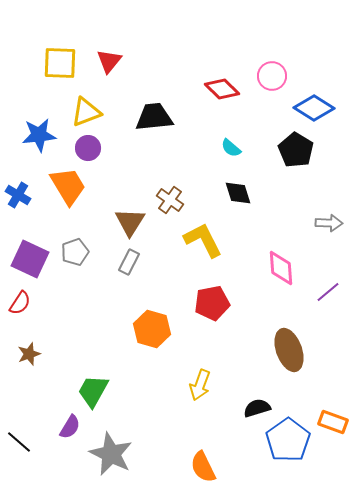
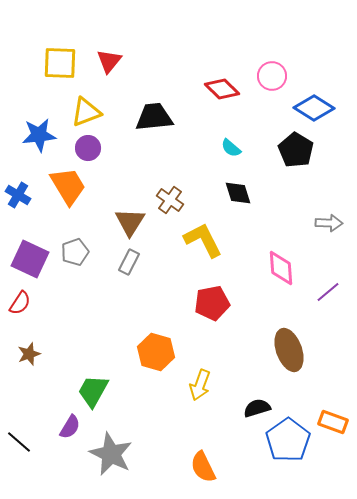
orange hexagon: moved 4 px right, 23 px down
